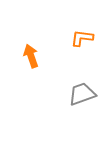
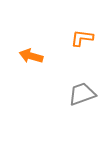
orange arrow: rotated 55 degrees counterclockwise
